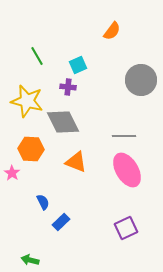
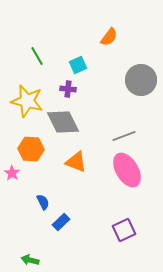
orange semicircle: moved 3 px left, 6 px down
purple cross: moved 2 px down
gray line: rotated 20 degrees counterclockwise
purple square: moved 2 px left, 2 px down
